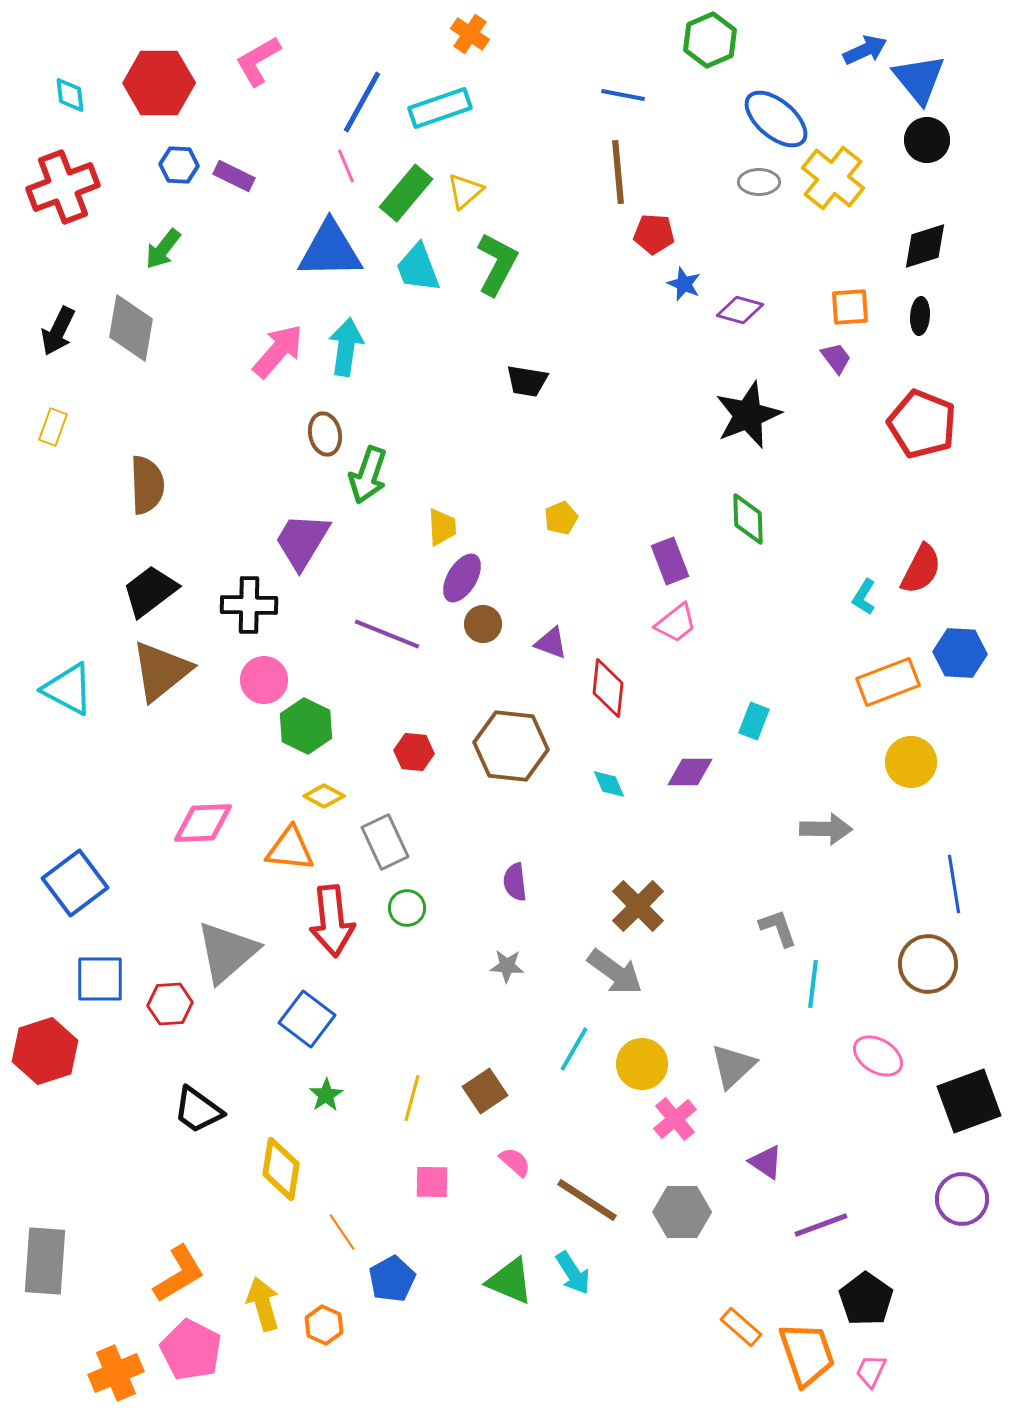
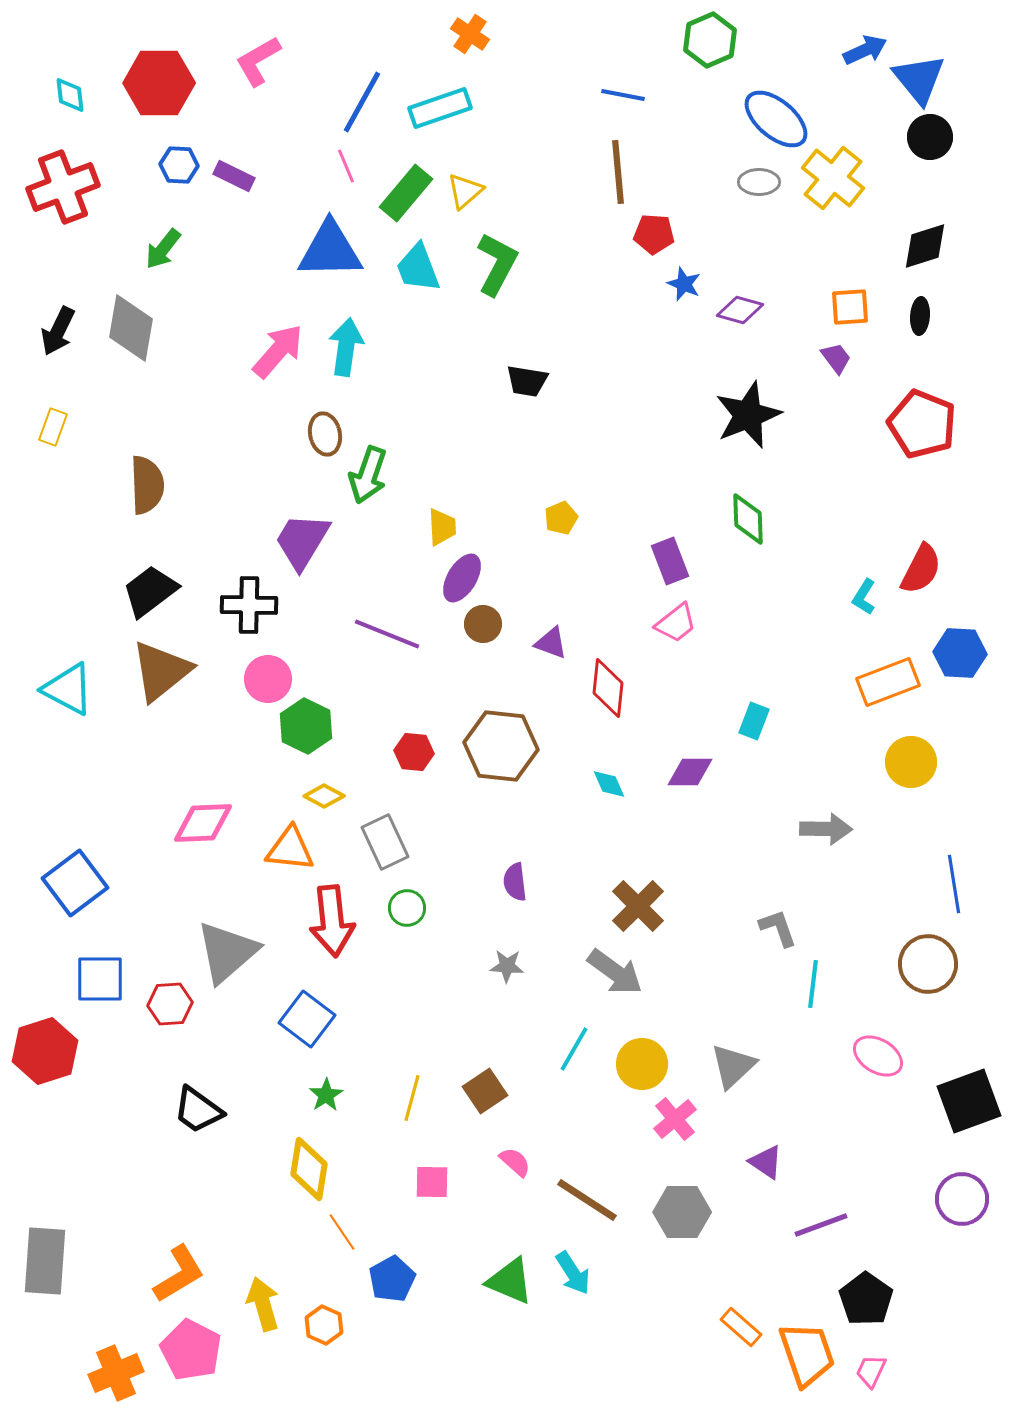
black circle at (927, 140): moved 3 px right, 3 px up
pink circle at (264, 680): moved 4 px right, 1 px up
brown hexagon at (511, 746): moved 10 px left
yellow diamond at (281, 1169): moved 28 px right
